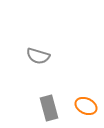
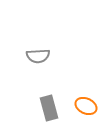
gray semicircle: rotated 20 degrees counterclockwise
